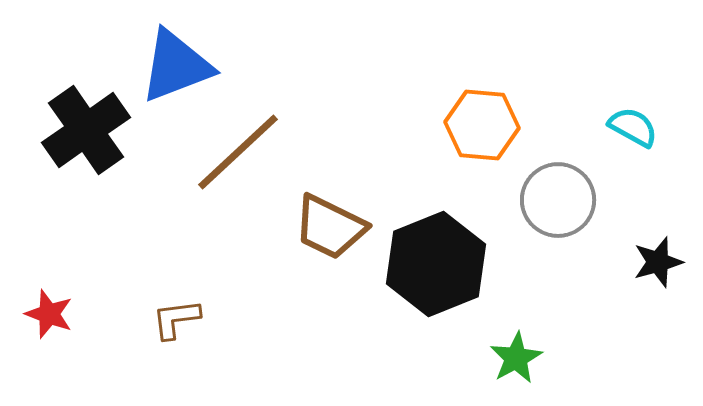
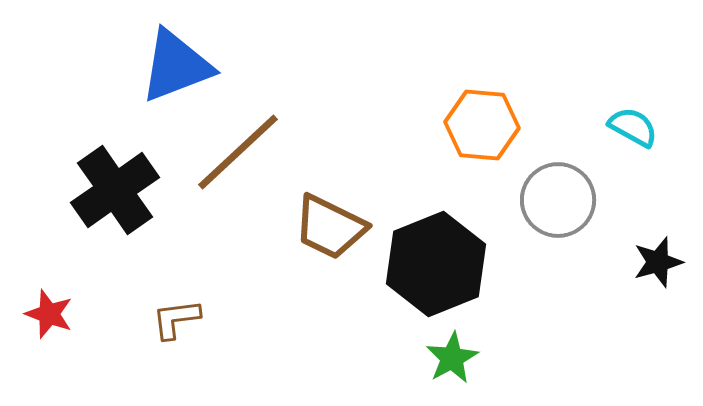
black cross: moved 29 px right, 60 px down
green star: moved 64 px left
